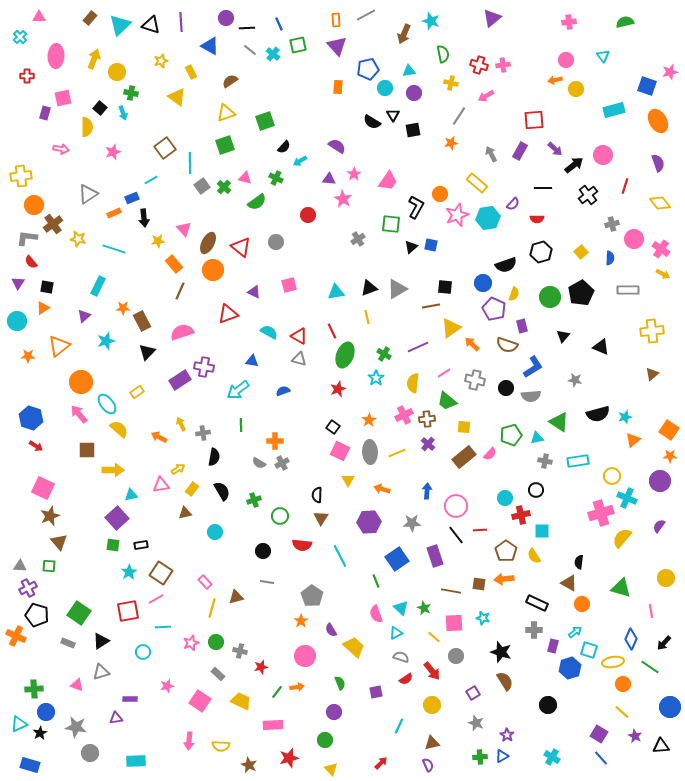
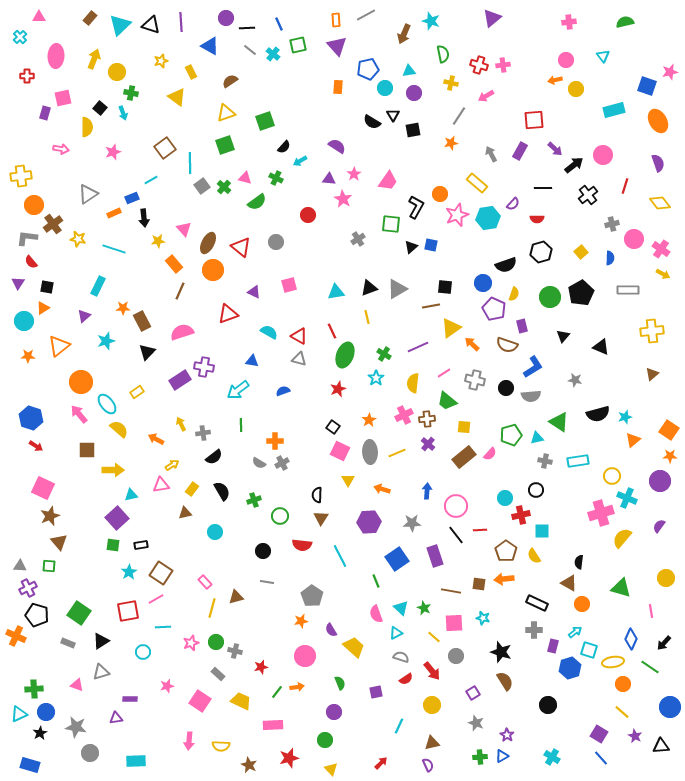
cyan circle at (17, 321): moved 7 px right
orange arrow at (159, 437): moved 3 px left, 2 px down
black semicircle at (214, 457): rotated 42 degrees clockwise
yellow arrow at (178, 469): moved 6 px left, 4 px up
orange star at (301, 621): rotated 24 degrees clockwise
gray cross at (240, 651): moved 5 px left
cyan triangle at (19, 724): moved 10 px up
